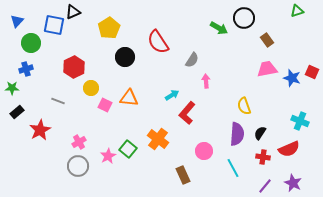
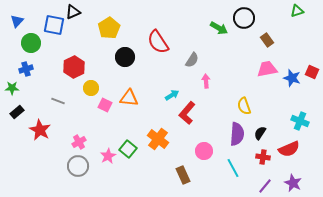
red star at (40, 130): rotated 15 degrees counterclockwise
